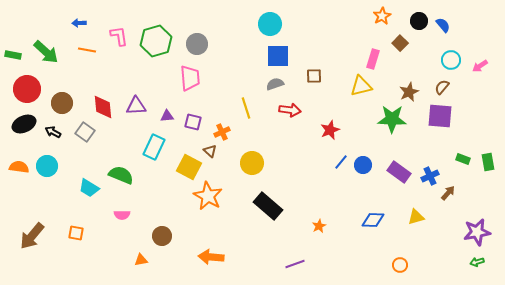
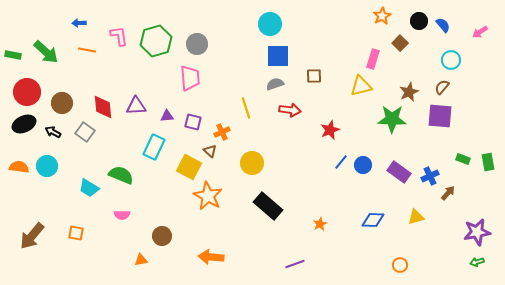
pink arrow at (480, 66): moved 34 px up
red circle at (27, 89): moved 3 px down
orange star at (319, 226): moved 1 px right, 2 px up
